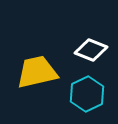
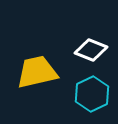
cyan hexagon: moved 5 px right
